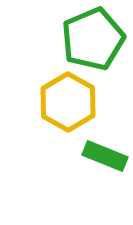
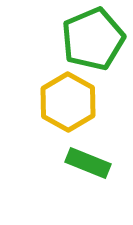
green rectangle: moved 17 px left, 7 px down
